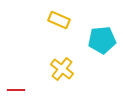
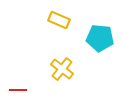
cyan pentagon: moved 2 px left, 2 px up; rotated 12 degrees clockwise
red line: moved 2 px right
